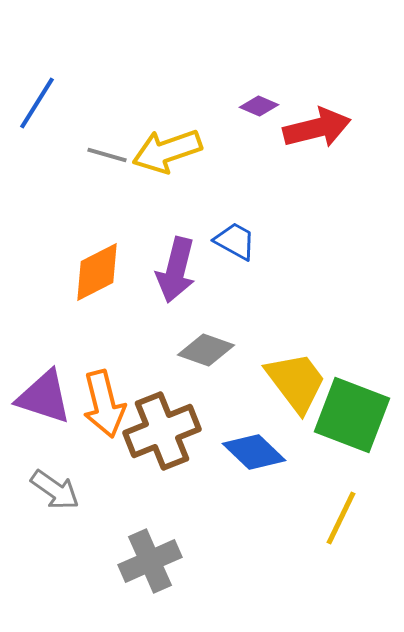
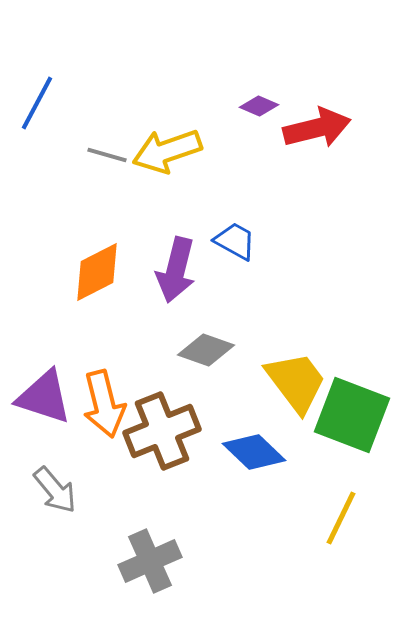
blue line: rotated 4 degrees counterclockwise
gray arrow: rotated 15 degrees clockwise
